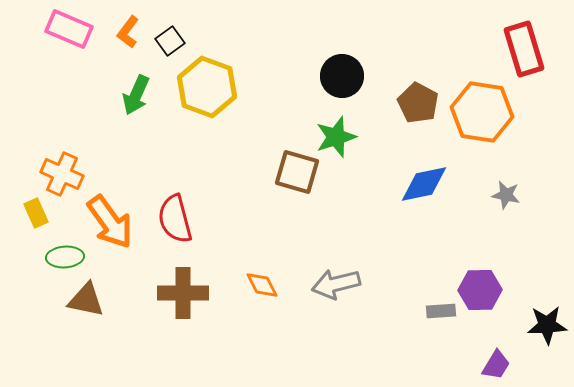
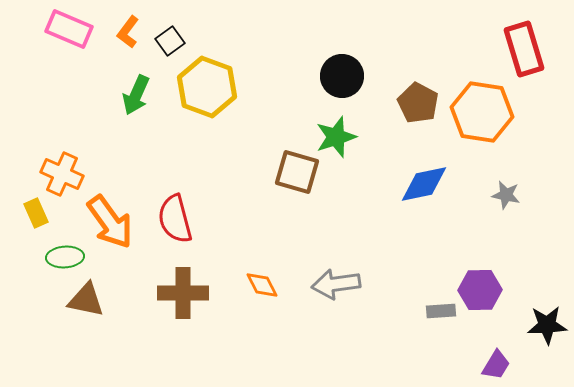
gray arrow: rotated 6 degrees clockwise
